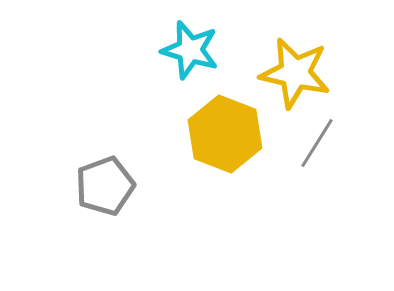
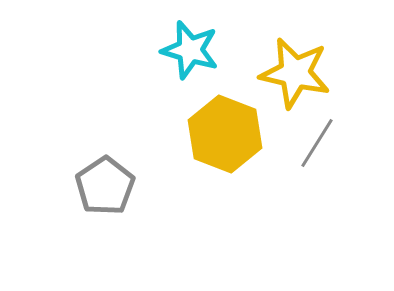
gray pentagon: rotated 14 degrees counterclockwise
